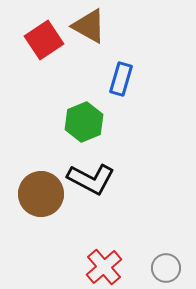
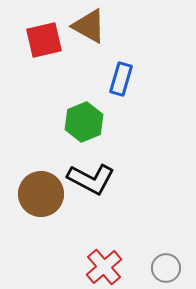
red square: rotated 21 degrees clockwise
